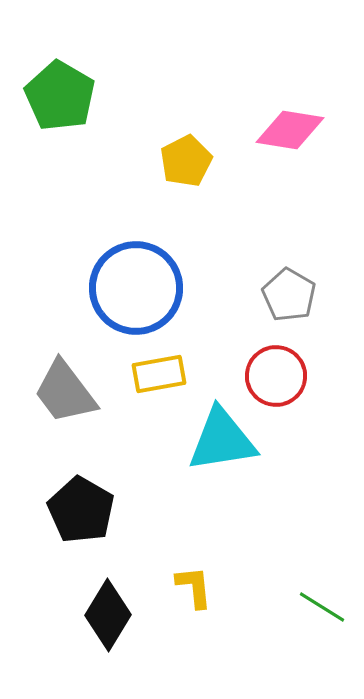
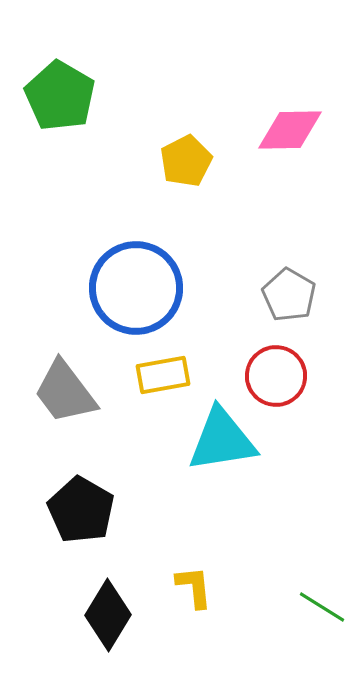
pink diamond: rotated 10 degrees counterclockwise
yellow rectangle: moved 4 px right, 1 px down
